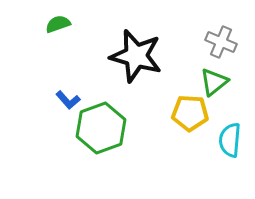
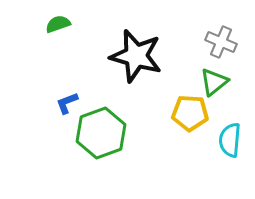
blue L-shape: moved 1 px left, 3 px down; rotated 110 degrees clockwise
green hexagon: moved 5 px down
